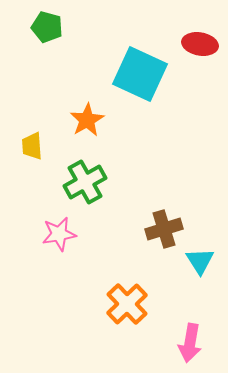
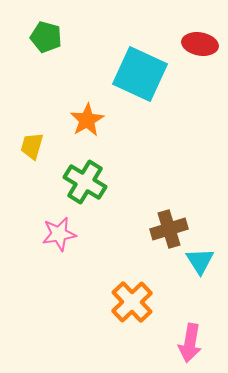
green pentagon: moved 1 px left, 10 px down
yellow trapezoid: rotated 20 degrees clockwise
green cross: rotated 30 degrees counterclockwise
brown cross: moved 5 px right
orange cross: moved 5 px right, 2 px up
